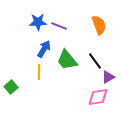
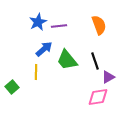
blue star: rotated 24 degrees counterclockwise
purple line: rotated 28 degrees counterclockwise
blue arrow: rotated 18 degrees clockwise
black line: rotated 18 degrees clockwise
yellow line: moved 3 px left
green square: moved 1 px right
